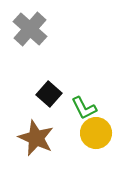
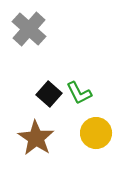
gray cross: moved 1 px left
green L-shape: moved 5 px left, 15 px up
brown star: rotated 9 degrees clockwise
